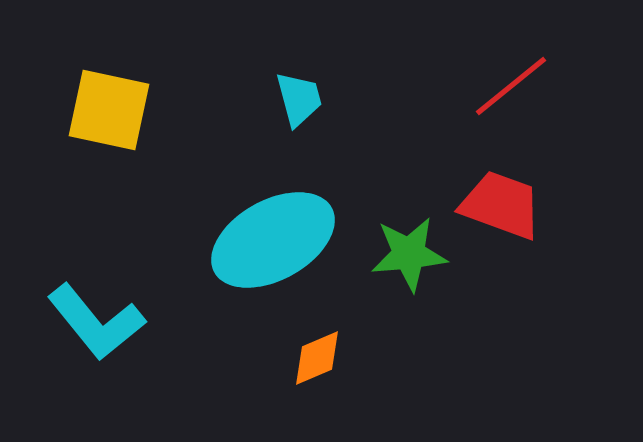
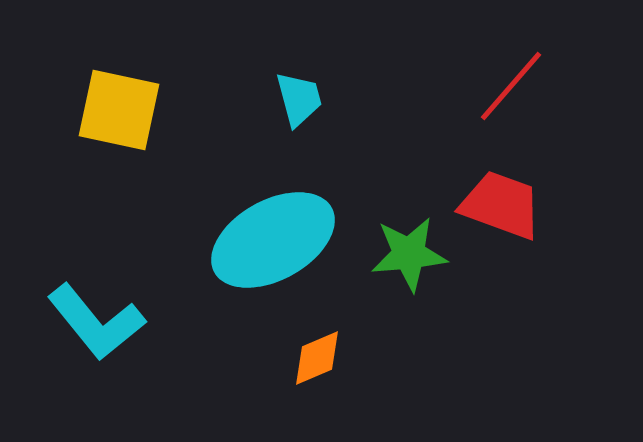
red line: rotated 10 degrees counterclockwise
yellow square: moved 10 px right
